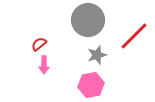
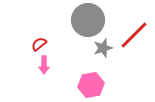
red line: moved 1 px up
gray star: moved 6 px right, 7 px up
